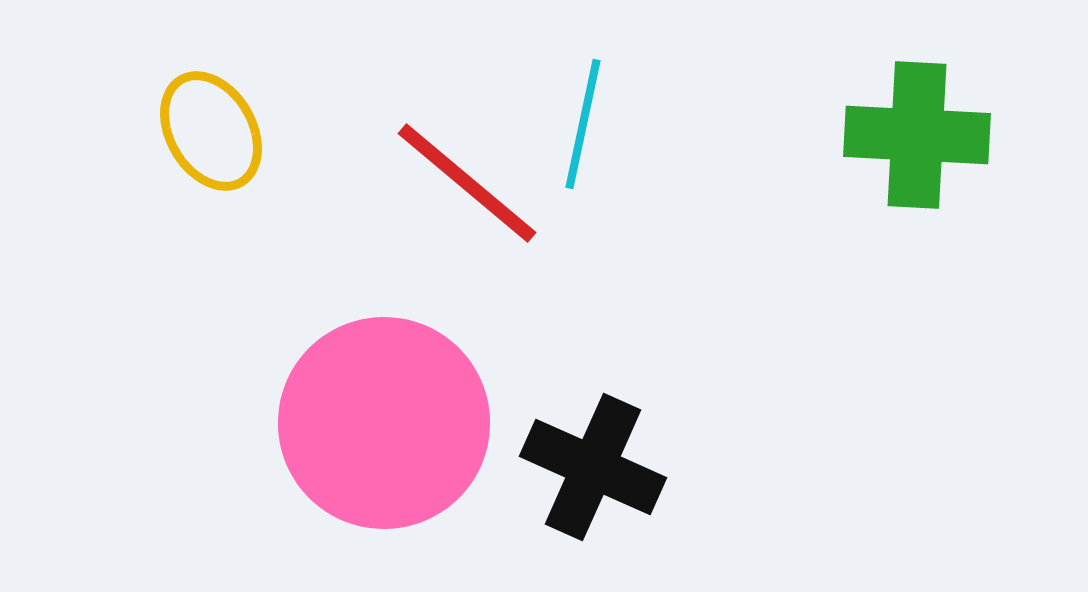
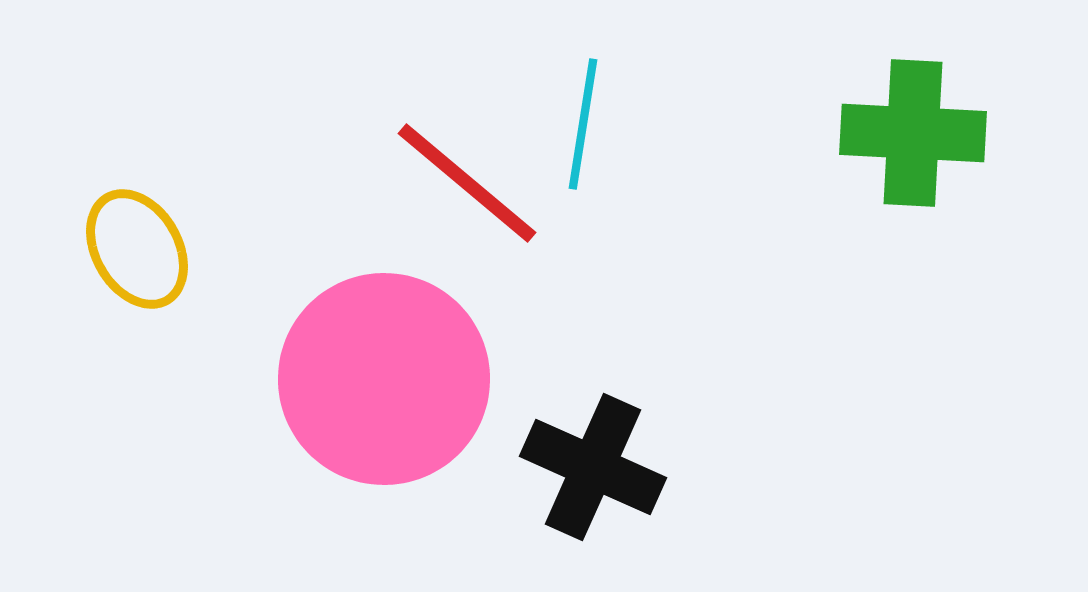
cyan line: rotated 3 degrees counterclockwise
yellow ellipse: moved 74 px left, 118 px down
green cross: moved 4 px left, 2 px up
pink circle: moved 44 px up
